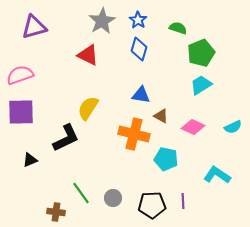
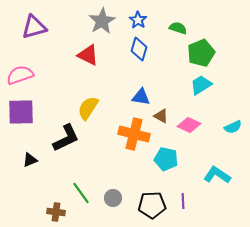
blue triangle: moved 2 px down
pink diamond: moved 4 px left, 2 px up
